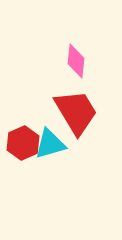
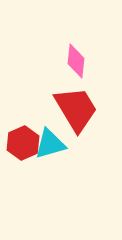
red trapezoid: moved 3 px up
